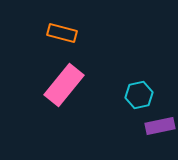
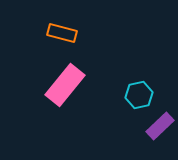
pink rectangle: moved 1 px right
purple rectangle: rotated 32 degrees counterclockwise
